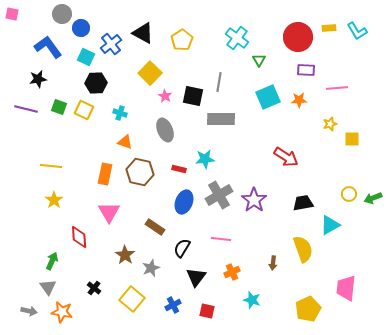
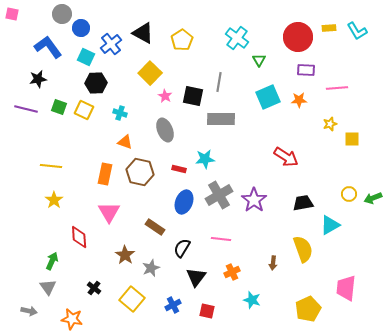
orange star at (62, 312): moved 10 px right, 7 px down
